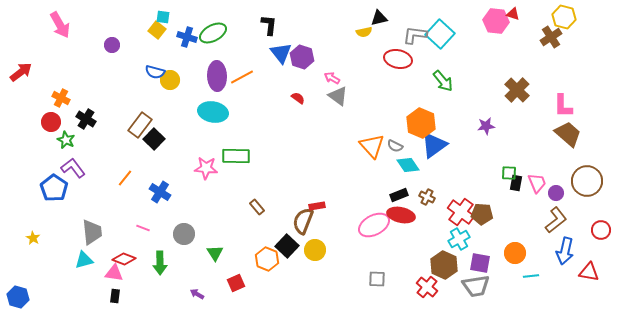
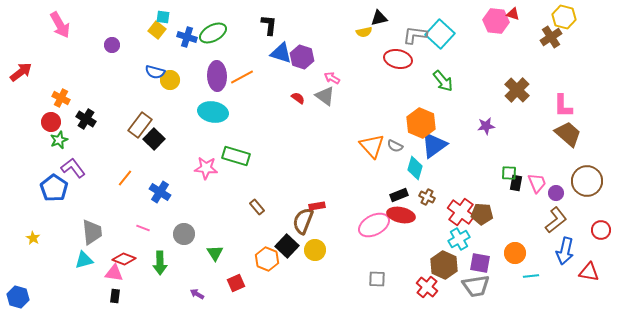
blue triangle at (281, 53): rotated 35 degrees counterclockwise
gray triangle at (338, 96): moved 13 px left
green star at (66, 140): moved 7 px left; rotated 24 degrees clockwise
green rectangle at (236, 156): rotated 16 degrees clockwise
cyan diamond at (408, 165): moved 7 px right, 3 px down; rotated 50 degrees clockwise
